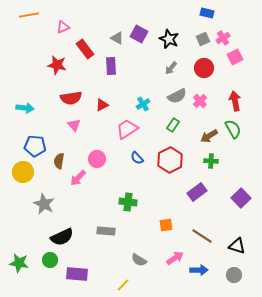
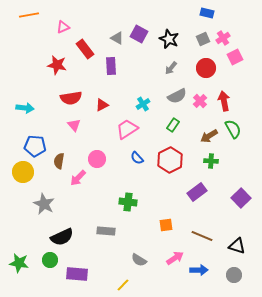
red circle at (204, 68): moved 2 px right
red arrow at (235, 101): moved 11 px left
brown line at (202, 236): rotated 10 degrees counterclockwise
